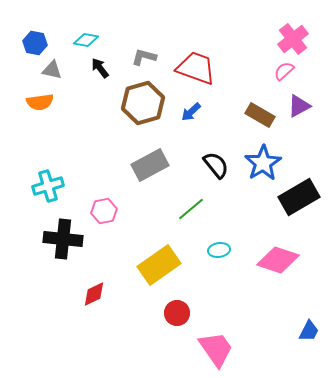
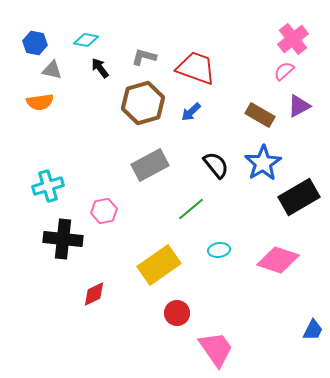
blue trapezoid: moved 4 px right, 1 px up
